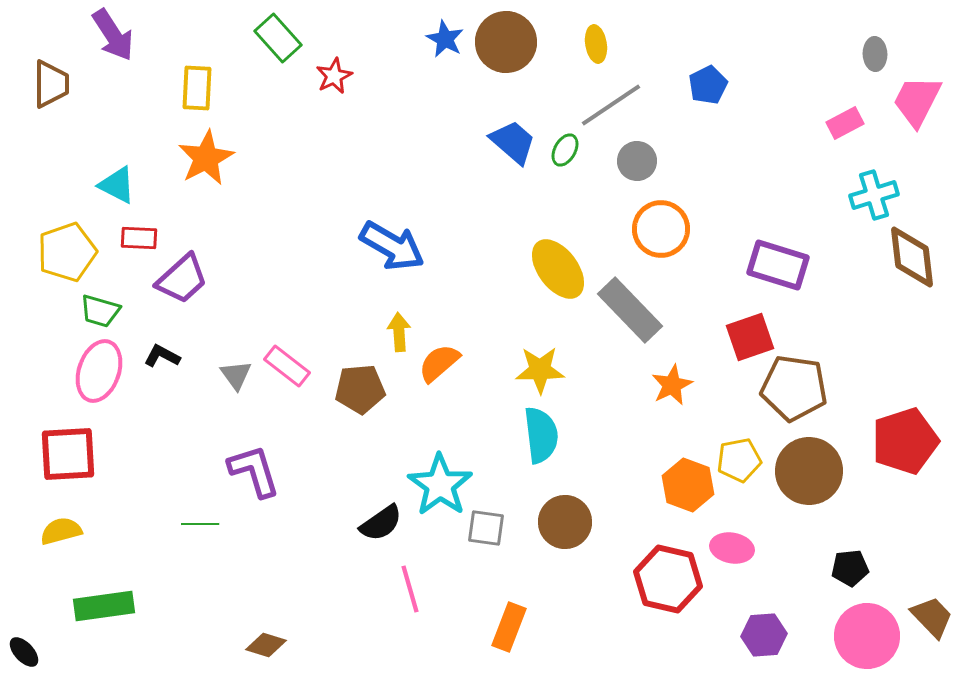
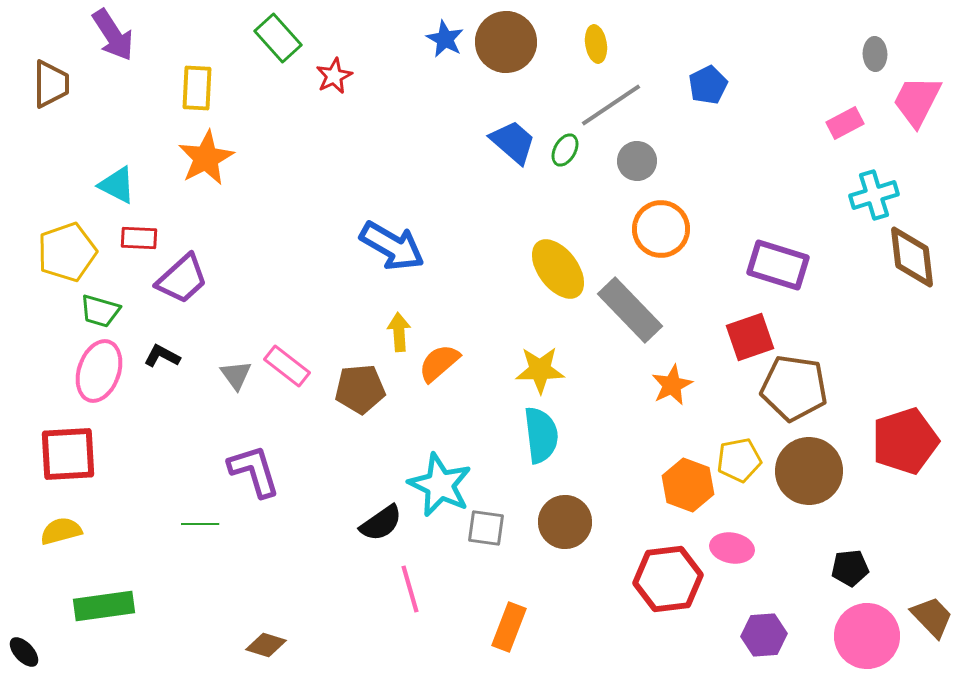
cyan star at (440, 485): rotated 10 degrees counterclockwise
red hexagon at (668, 579): rotated 20 degrees counterclockwise
